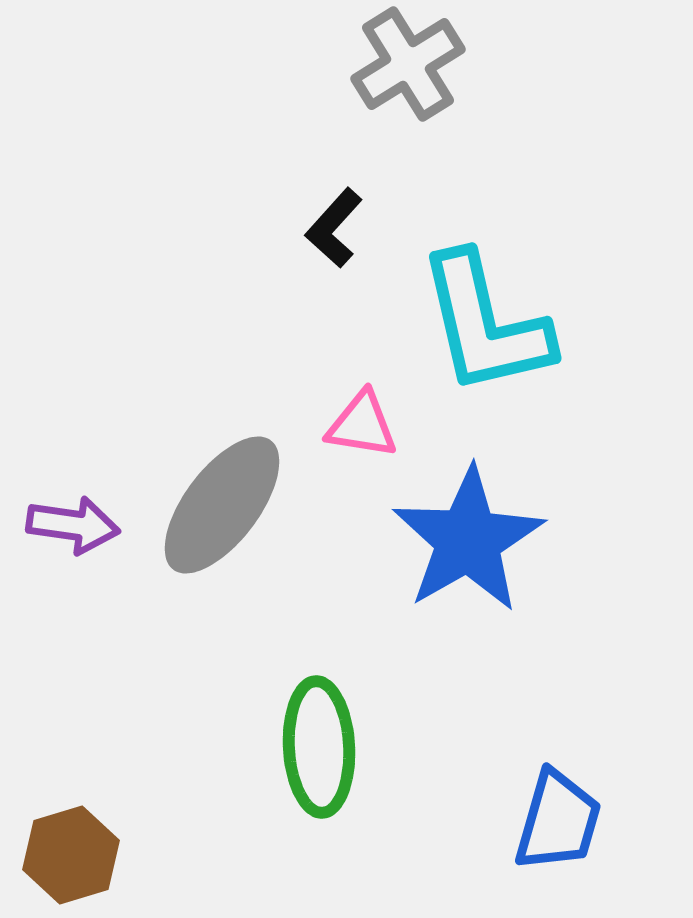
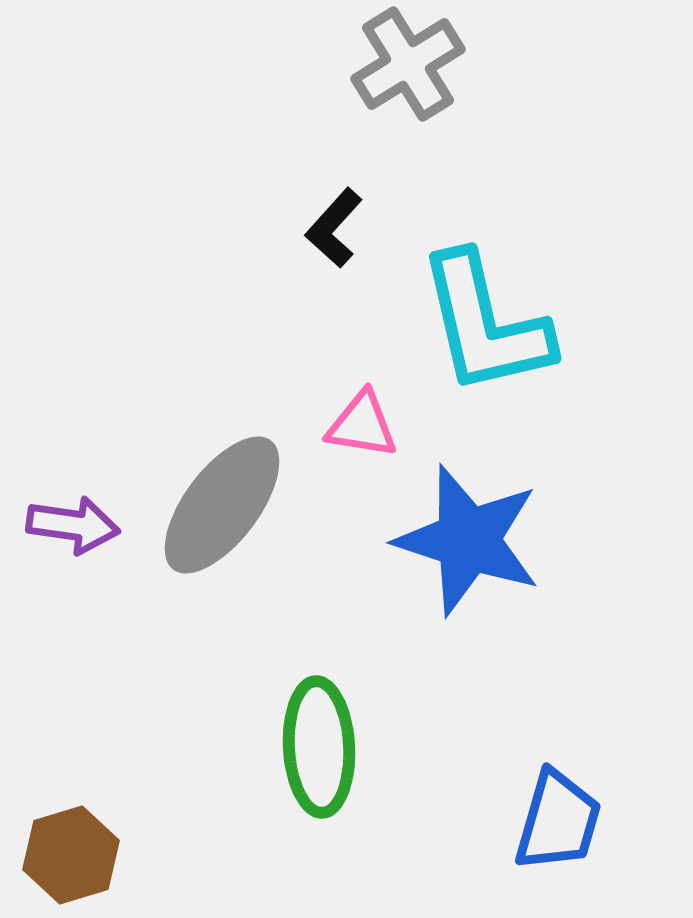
blue star: rotated 24 degrees counterclockwise
